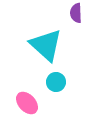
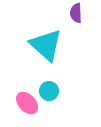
cyan circle: moved 7 px left, 9 px down
